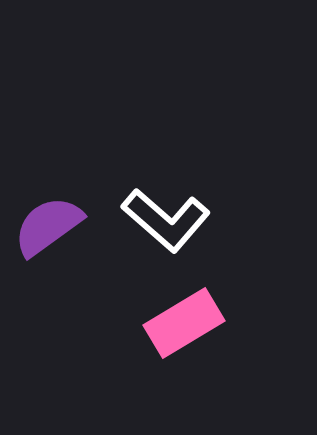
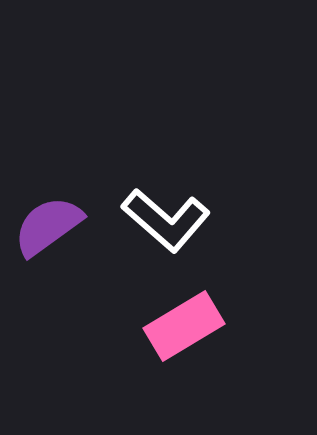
pink rectangle: moved 3 px down
